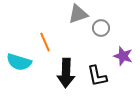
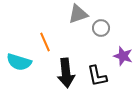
black arrow: rotated 8 degrees counterclockwise
